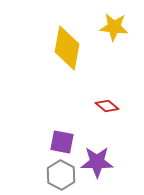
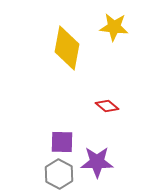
purple square: rotated 10 degrees counterclockwise
gray hexagon: moved 2 px left, 1 px up
